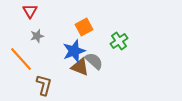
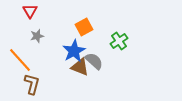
blue star: rotated 10 degrees counterclockwise
orange line: moved 1 px left, 1 px down
brown L-shape: moved 12 px left, 1 px up
